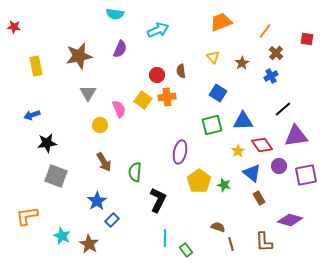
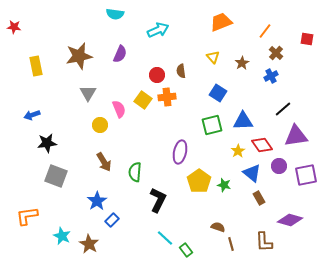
purple semicircle at (120, 49): moved 5 px down
cyan line at (165, 238): rotated 48 degrees counterclockwise
